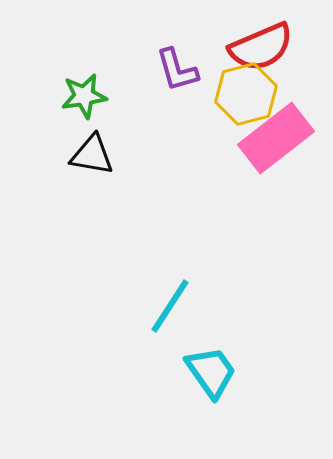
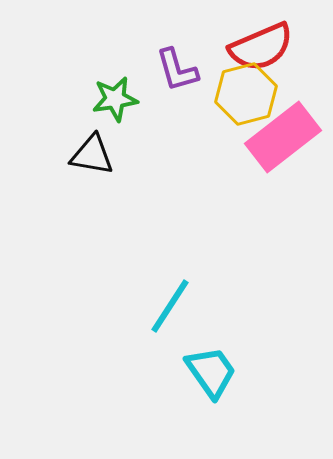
green star: moved 31 px right, 3 px down
pink rectangle: moved 7 px right, 1 px up
